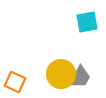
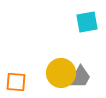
yellow circle: moved 1 px up
orange square: moved 1 px right; rotated 20 degrees counterclockwise
